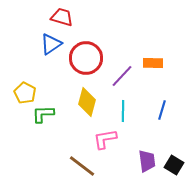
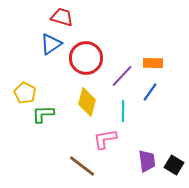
blue line: moved 12 px left, 18 px up; rotated 18 degrees clockwise
